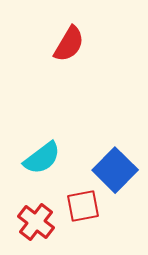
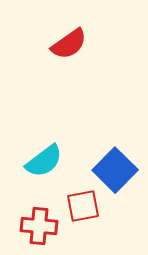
red semicircle: rotated 24 degrees clockwise
cyan semicircle: moved 2 px right, 3 px down
red cross: moved 3 px right, 4 px down; rotated 33 degrees counterclockwise
